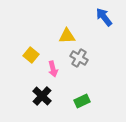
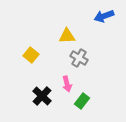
blue arrow: moved 1 px up; rotated 72 degrees counterclockwise
pink arrow: moved 14 px right, 15 px down
green rectangle: rotated 28 degrees counterclockwise
